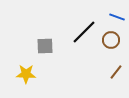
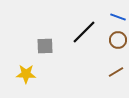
blue line: moved 1 px right
brown circle: moved 7 px right
brown line: rotated 21 degrees clockwise
